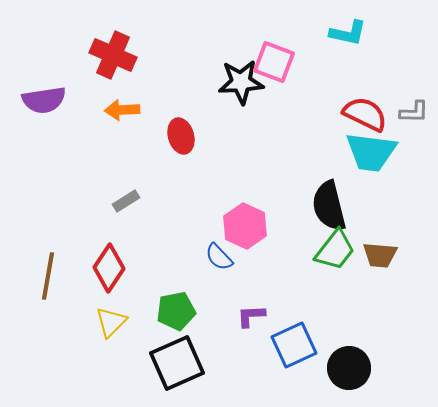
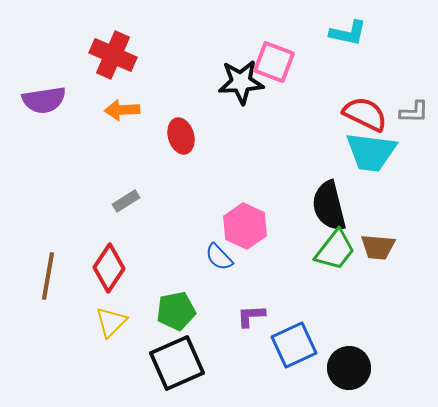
brown trapezoid: moved 2 px left, 8 px up
